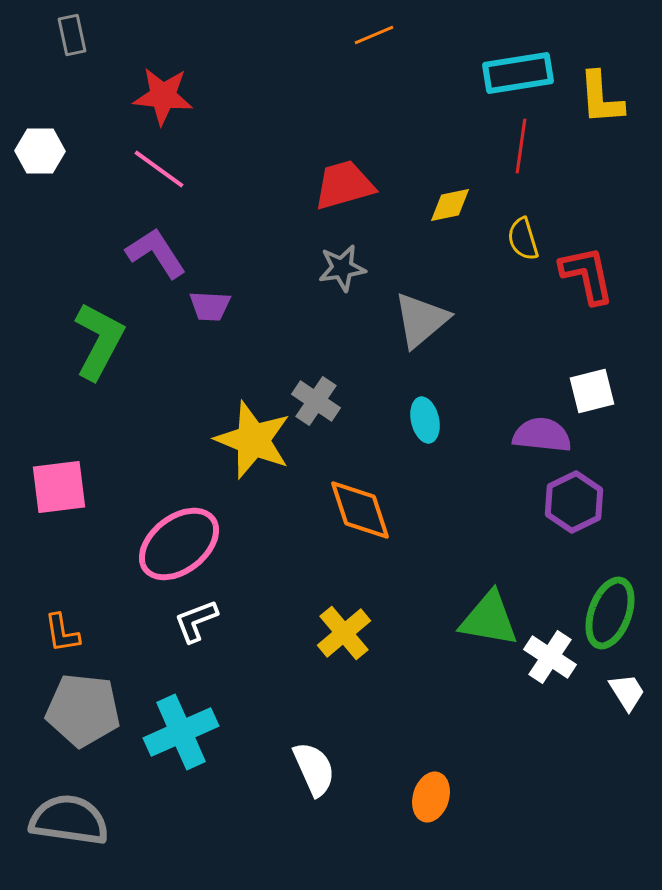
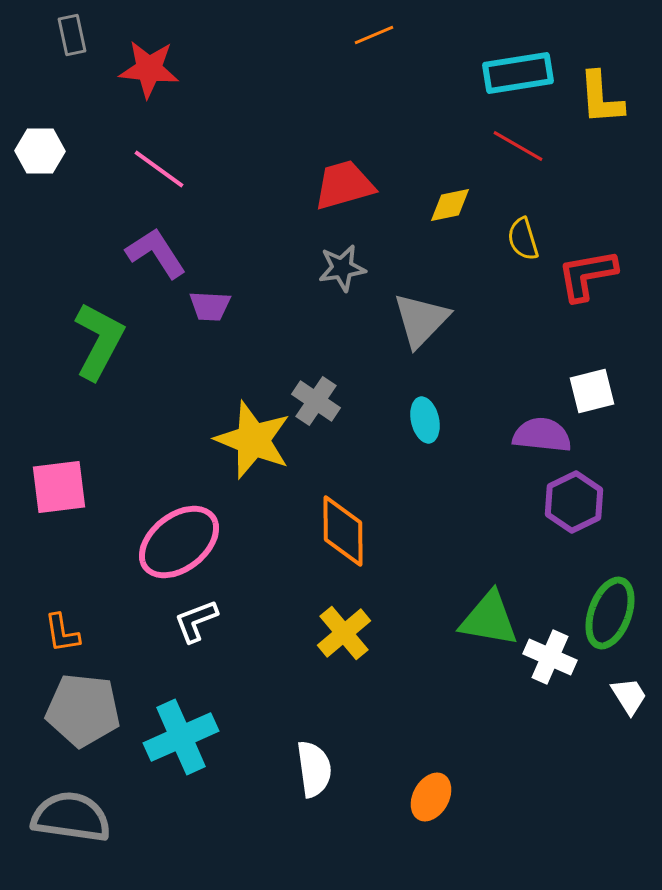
red star: moved 14 px left, 27 px up
red line: moved 3 px left; rotated 68 degrees counterclockwise
red L-shape: rotated 88 degrees counterclockwise
gray triangle: rotated 6 degrees counterclockwise
orange diamond: moved 17 px left, 21 px down; rotated 18 degrees clockwise
pink ellipse: moved 2 px up
white cross: rotated 9 degrees counterclockwise
white trapezoid: moved 2 px right, 4 px down
cyan cross: moved 5 px down
white semicircle: rotated 16 degrees clockwise
orange ellipse: rotated 12 degrees clockwise
gray semicircle: moved 2 px right, 3 px up
